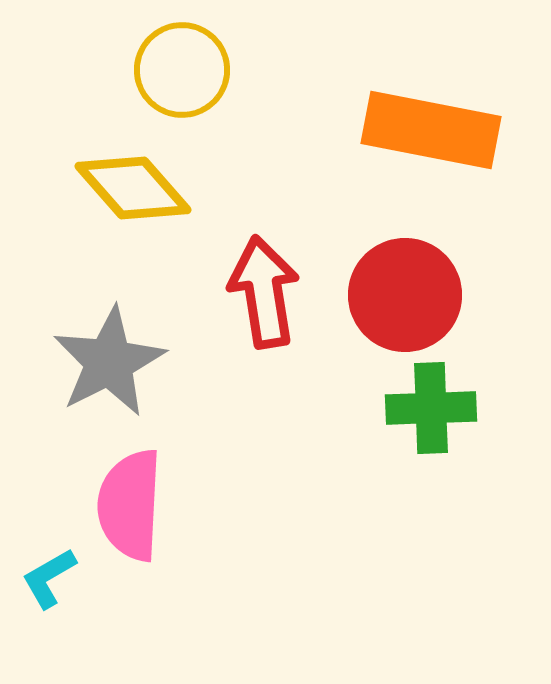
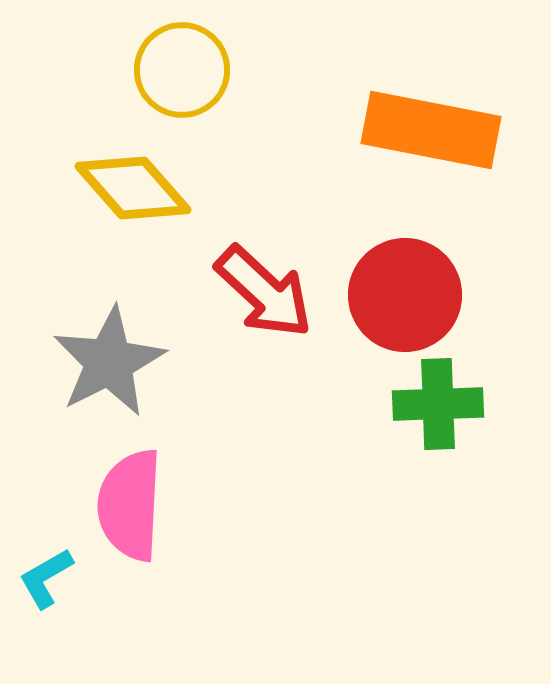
red arrow: rotated 142 degrees clockwise
green cross: moved 7 px right, 4 px up
cyan L-shape: moved 3 px left
